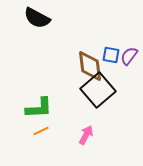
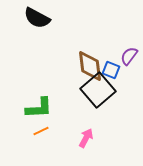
blue square: moved 15 px down; rotated 12 degrees clockwise
pink arrow: moved 3 px down
